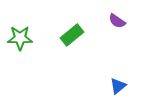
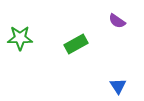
green rectangle: moved 4 px right, 9 px down; rotated 10 degrees clockwise
blue triangle: rotated 24 degrees counterclockwise
